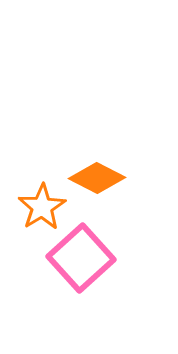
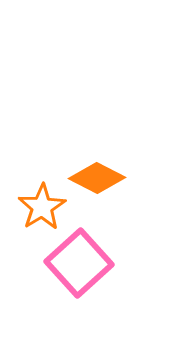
pink square: moved 2 px left, 5 px down
